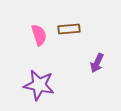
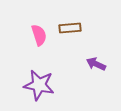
brown rectangle: moved 1 px right, 1 px up
purple arrow: moved 1 px left, 1 px down; rotated 90 degrees clockwise
